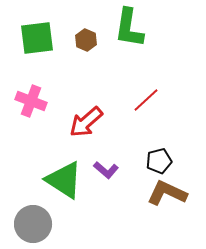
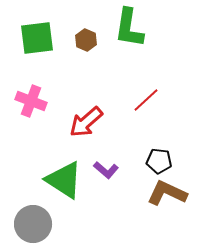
black pentagon: rotated 20 degrees clockwise
